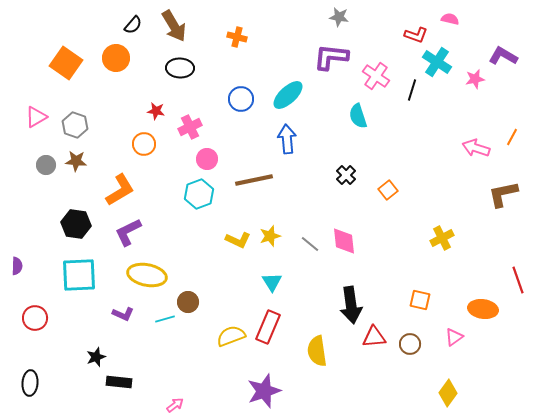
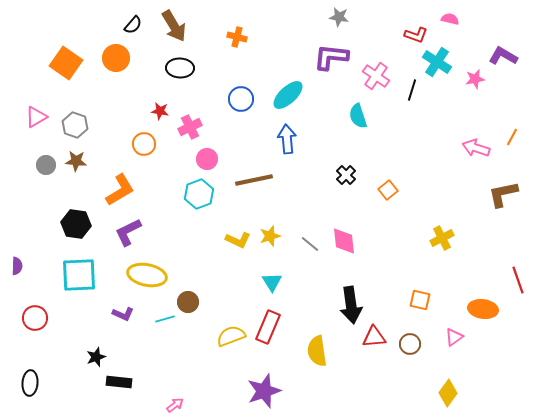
red star at (156, 111): moved 4 px right
